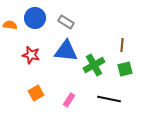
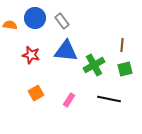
gray rectangle: moved 4 px left, 1 px up; rotated 21 degrees clockwise
